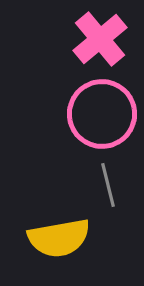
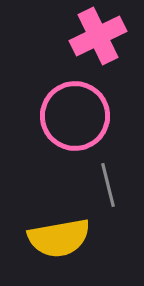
pink cross: moved 2 px left, 3 px up; rotated 14 degrees clockwise
pink circle: moved 27 px left, 2 px down
